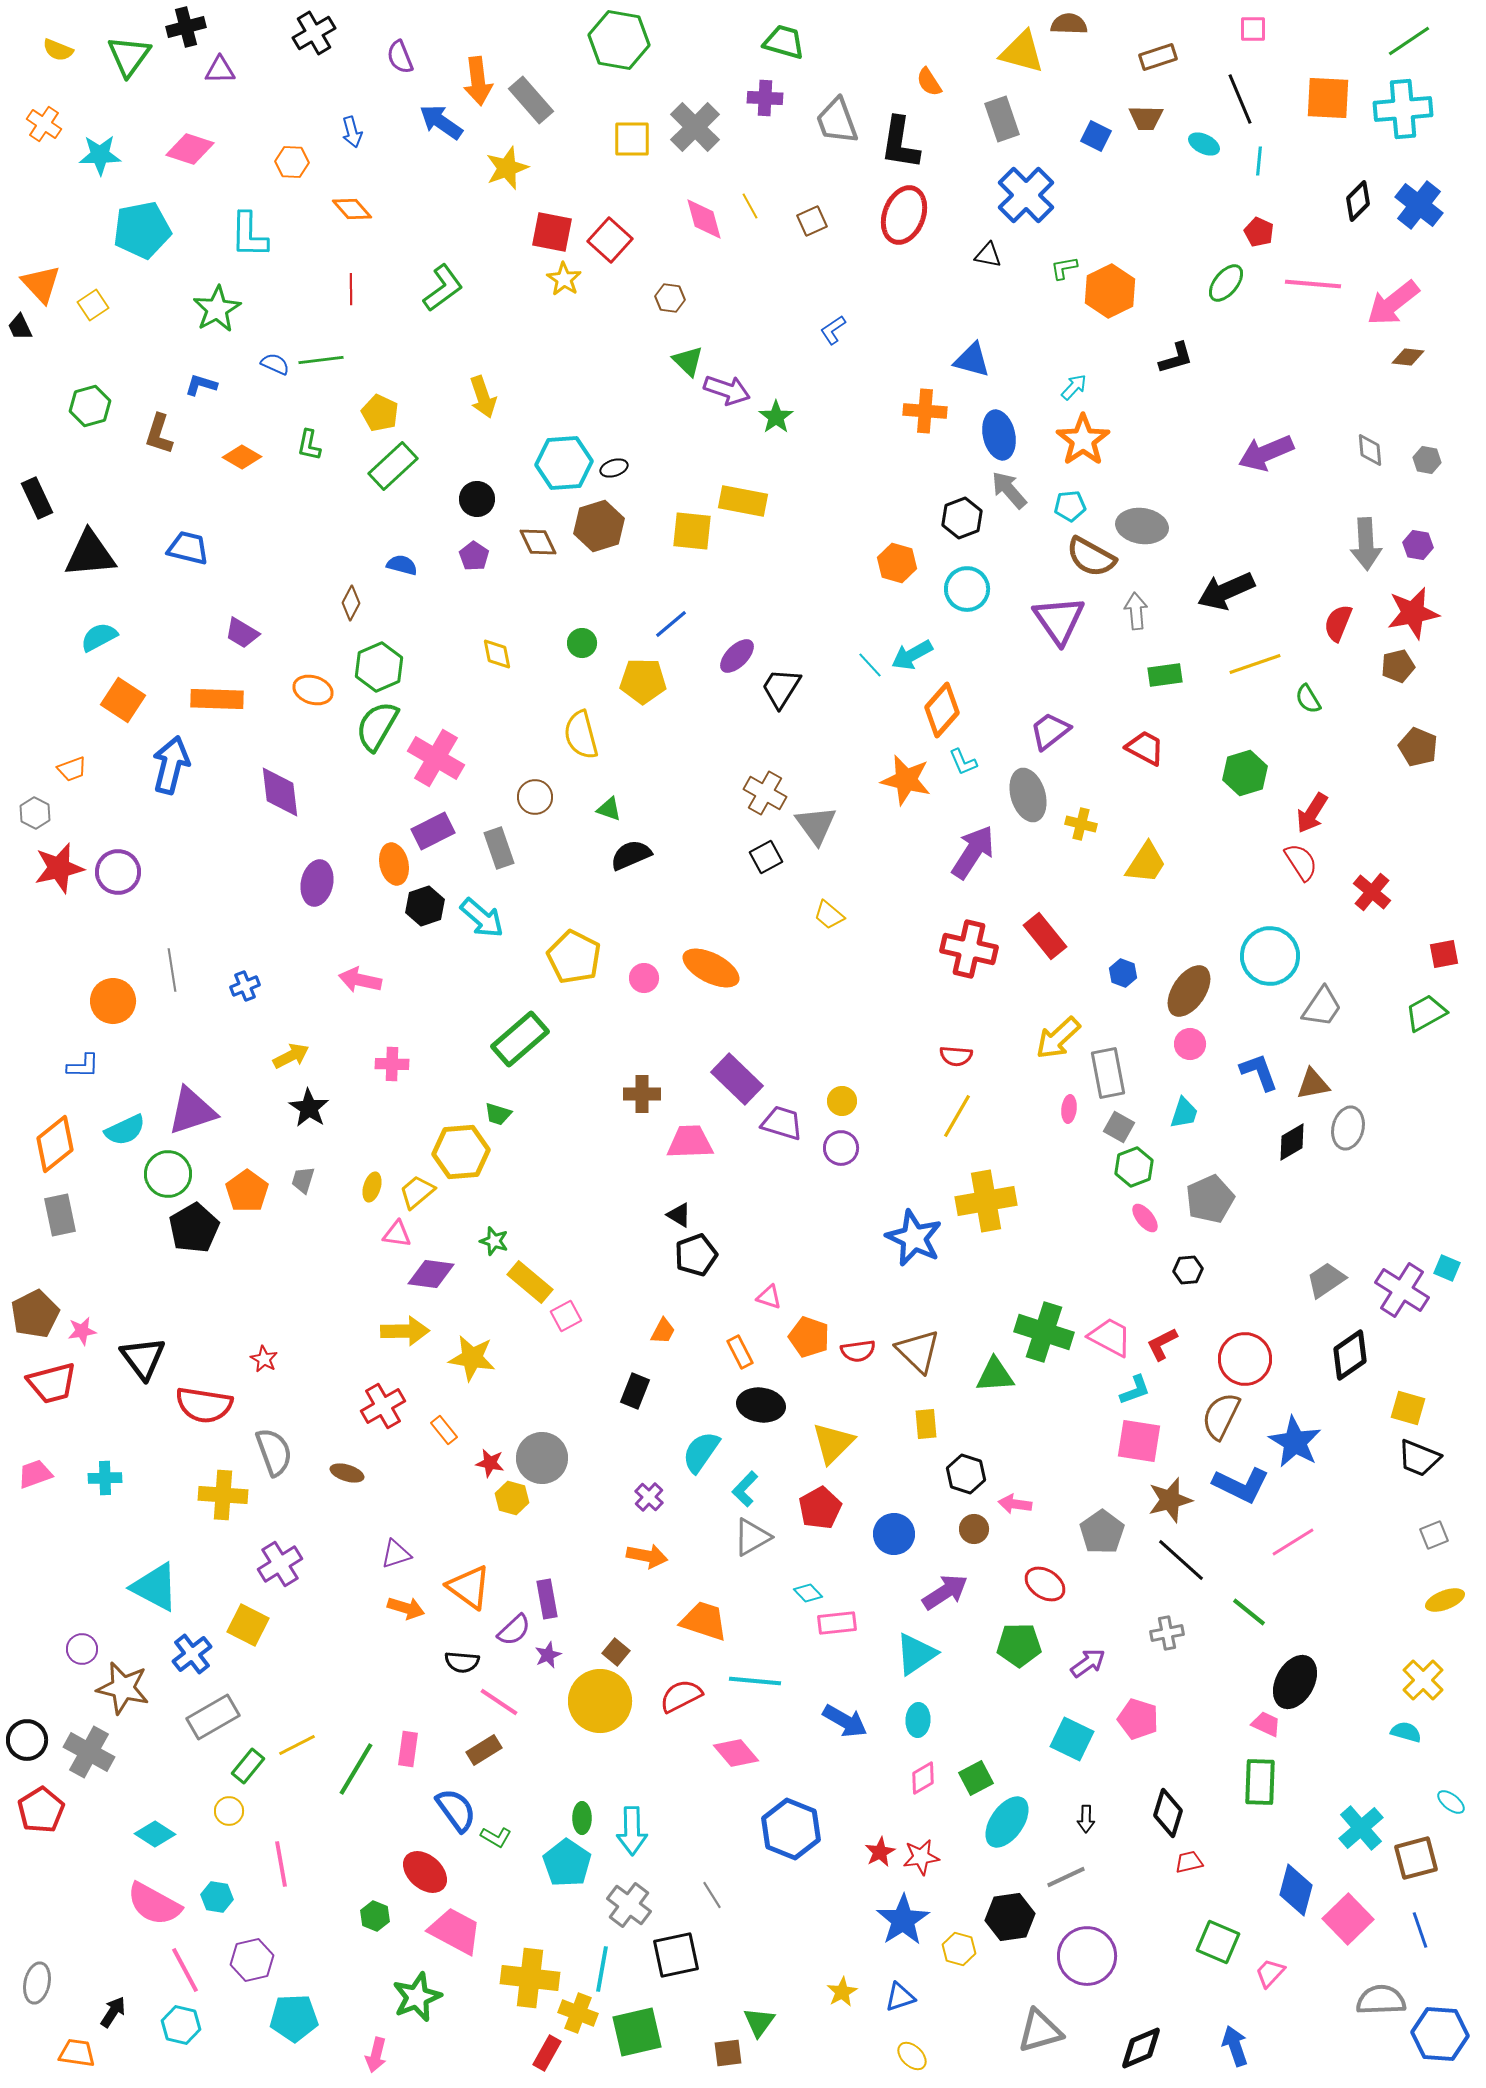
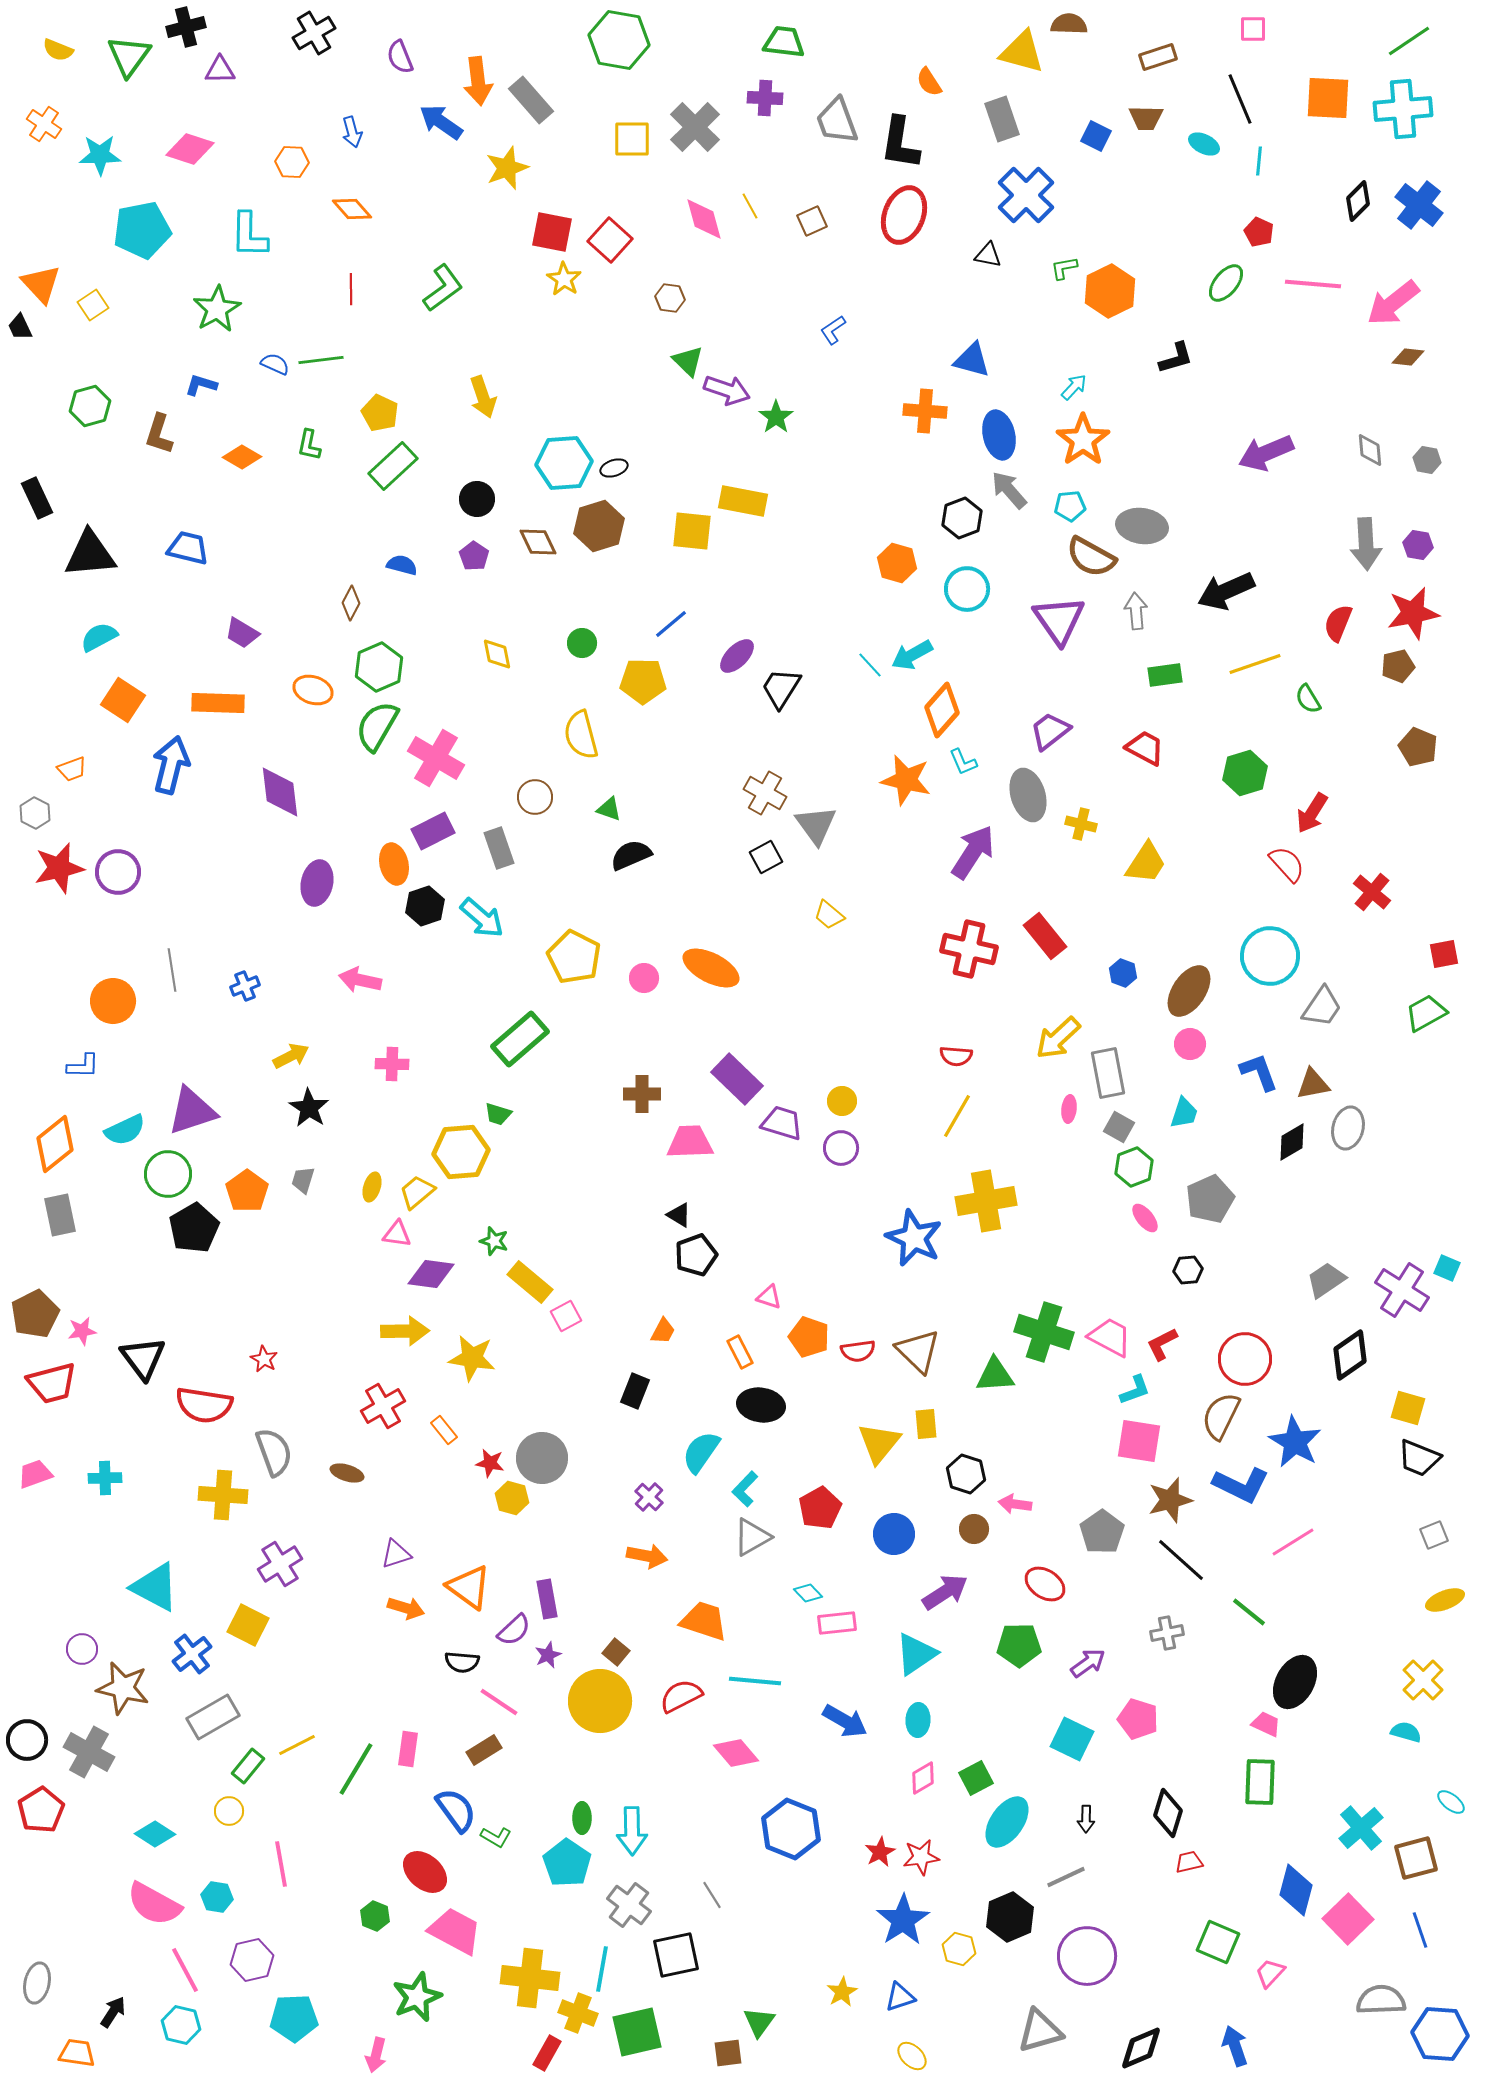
green trapezoid at (784, 42): rotated 9 degrees counterclockwise
orange rectangle at (217, 699): moved 1 px right, 4 px down
red semicircle at (1301, 862): moved 14 px left, 2 px down; rotated 9 degrees counterclockwise
yellow triangle at (833, 1443): moved 46 px right; rotated 6 degrees counterclockwise
black hexagon at (1010, 1917): rotated 15 degrees counterclockwise
